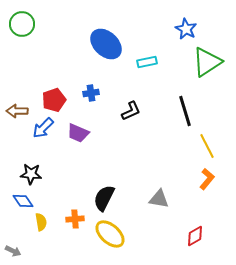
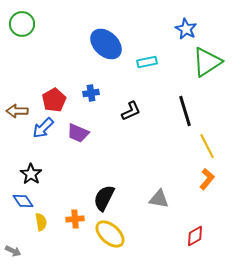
red pentagon: rotated 10 degrees counterclockwise
black star: rotated 30 degrees clockwise
